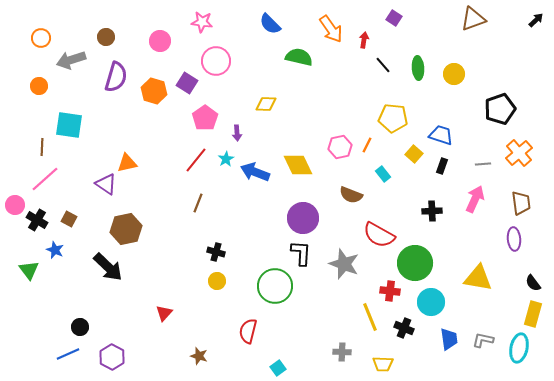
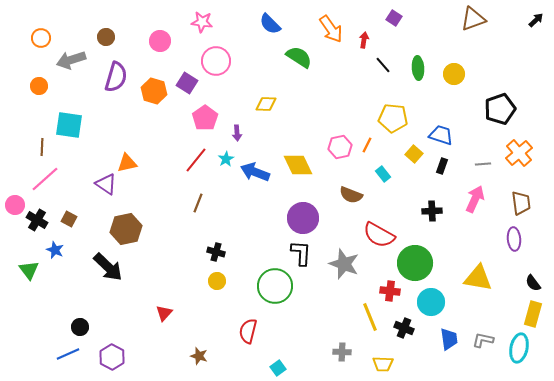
green semicircle at (299, 57): rotated 20 degrees clockwise
